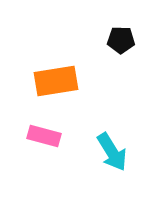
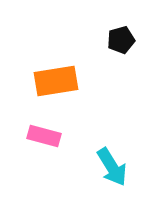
black pentagon: rotated 16 degrees counterclockwise
cyan arrow: moved 15 px down
